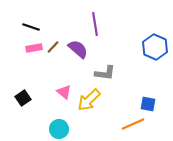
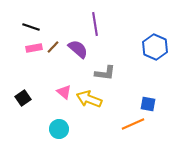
yellow arrow: moved 1 px up; rotated 65 degrees clockwise
